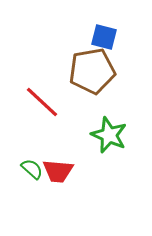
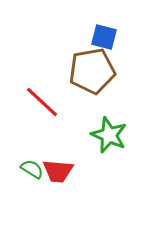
green semicircle: rotated 10 degrees counterclockwise
